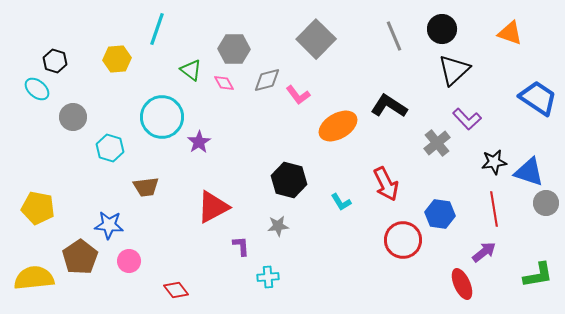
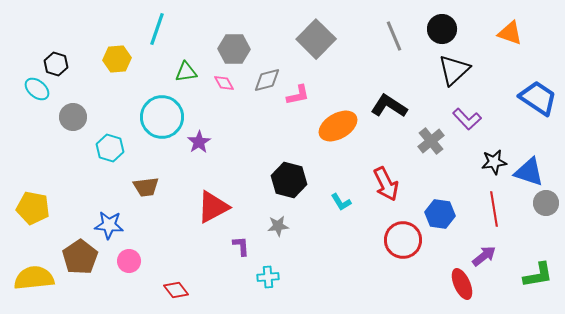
black hexagon at (55, 61): moved 1 px right, 3 px down
green triangle at (191, 70): moved 5 px left, 2 px down; rotated 45 degrees counterclockwise
pink L-shape at (298, 95): rotated 65 degrees counterclockwise
gray cross at (437, 143): moved 6 px left, 2 px up
yellow pentagon at (38, 208): moved 5 px left
purple arrow at (484, 252): moved 4 px down
